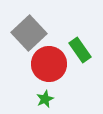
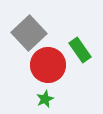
red circle: moved 1 px left, 1 px down
